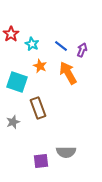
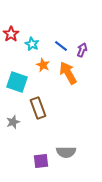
orange star: moved 3 px right, 1 px up
